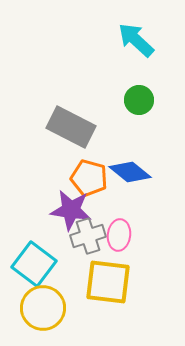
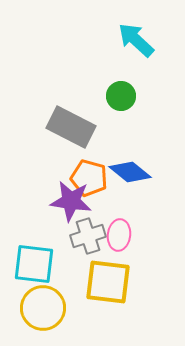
green circle: moved 18 px left, 4 px up
purple star: moved 9 px up
cyan square: rotated 30 degrees counterclockwise
